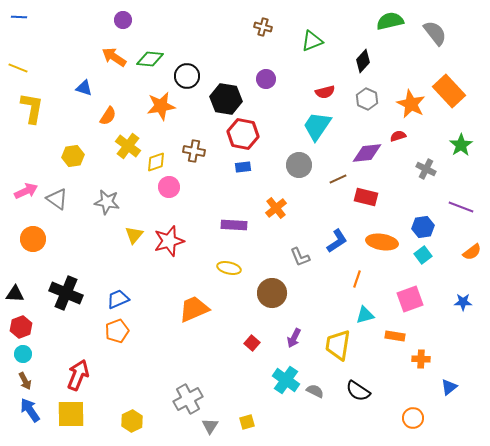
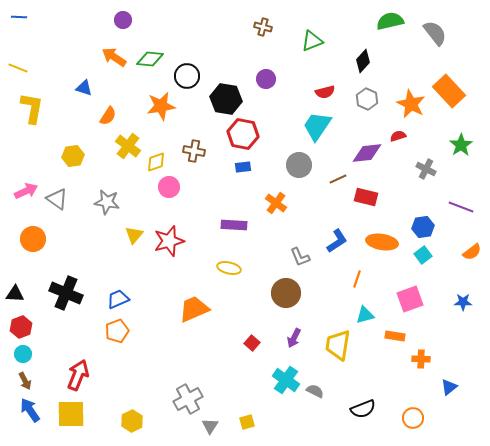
orange cross at (276, 208): moved 5 px up; rotated 15 degrees counterclockwise
brown circle at (272, 293): moved 14 px right
black semicircle at (358, 391): moved 5 px right, 18 px down; rotated 55 degrees counterclockwise
